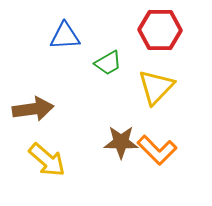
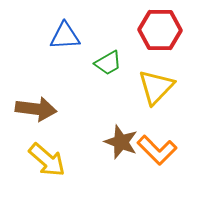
brown arrow: moved 3 px right; rotated 15 degrees clockwise
brown star: rotated 20 degrees clockwise
